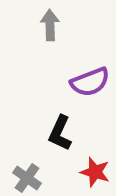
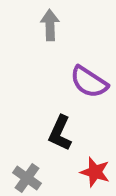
purple semicircle: moved 1 px left; rotated 54 degrees clockwise
